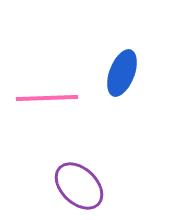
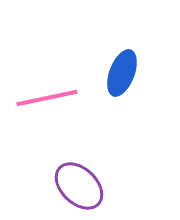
pink line: rotated 10 degrees counterclockwise
